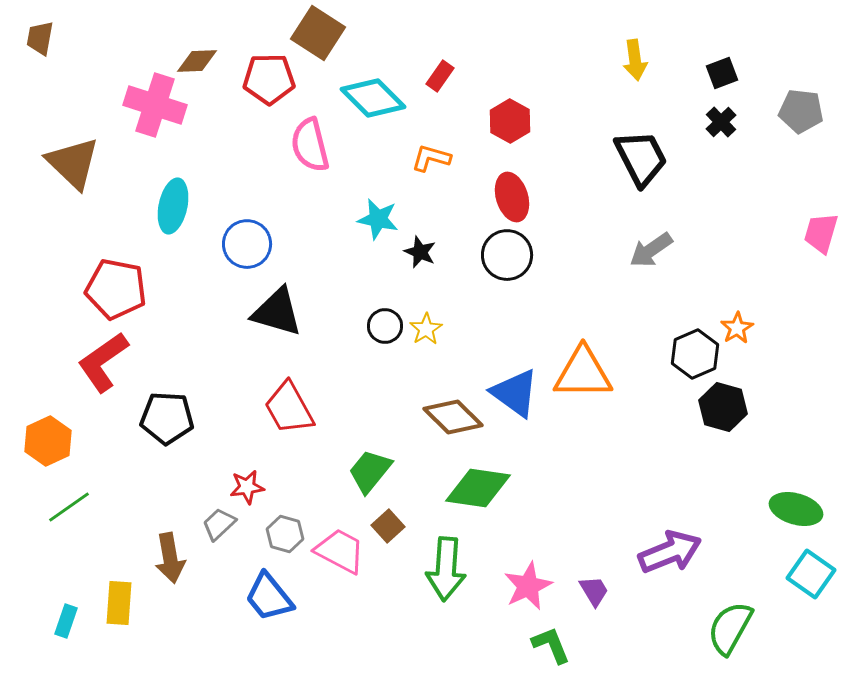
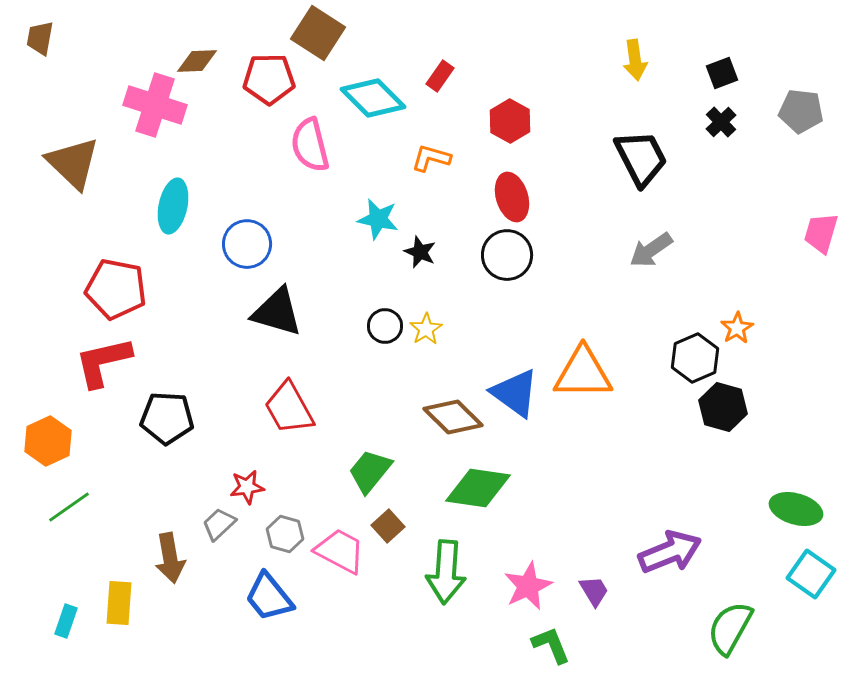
black hexagon at (695, 354): moved 4 px down
red L-shape at (103, 362): rotated 22 degrees clockwise
green arrow at (446, 569): moved 3 px down
